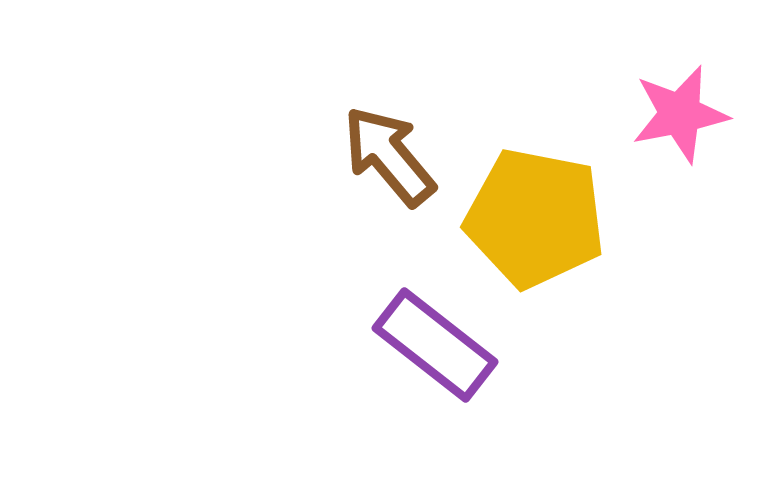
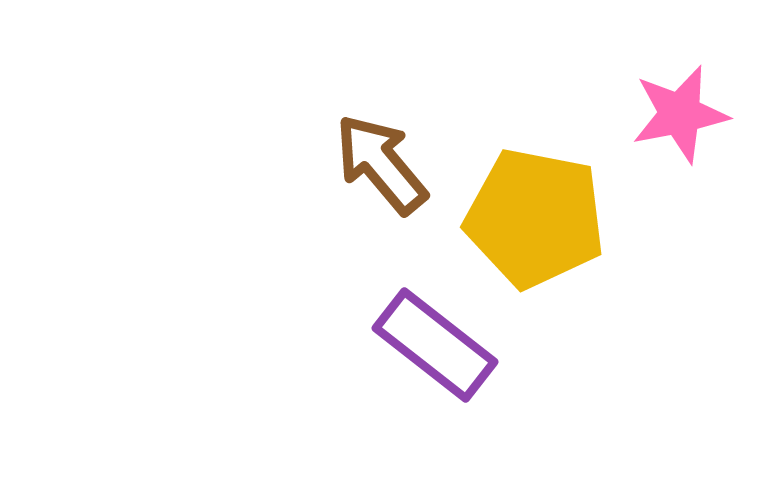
brown arrow: moved 8 px left, 8 px down
